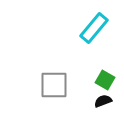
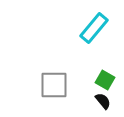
black semicircle: rotated 72 degrees clockwise
